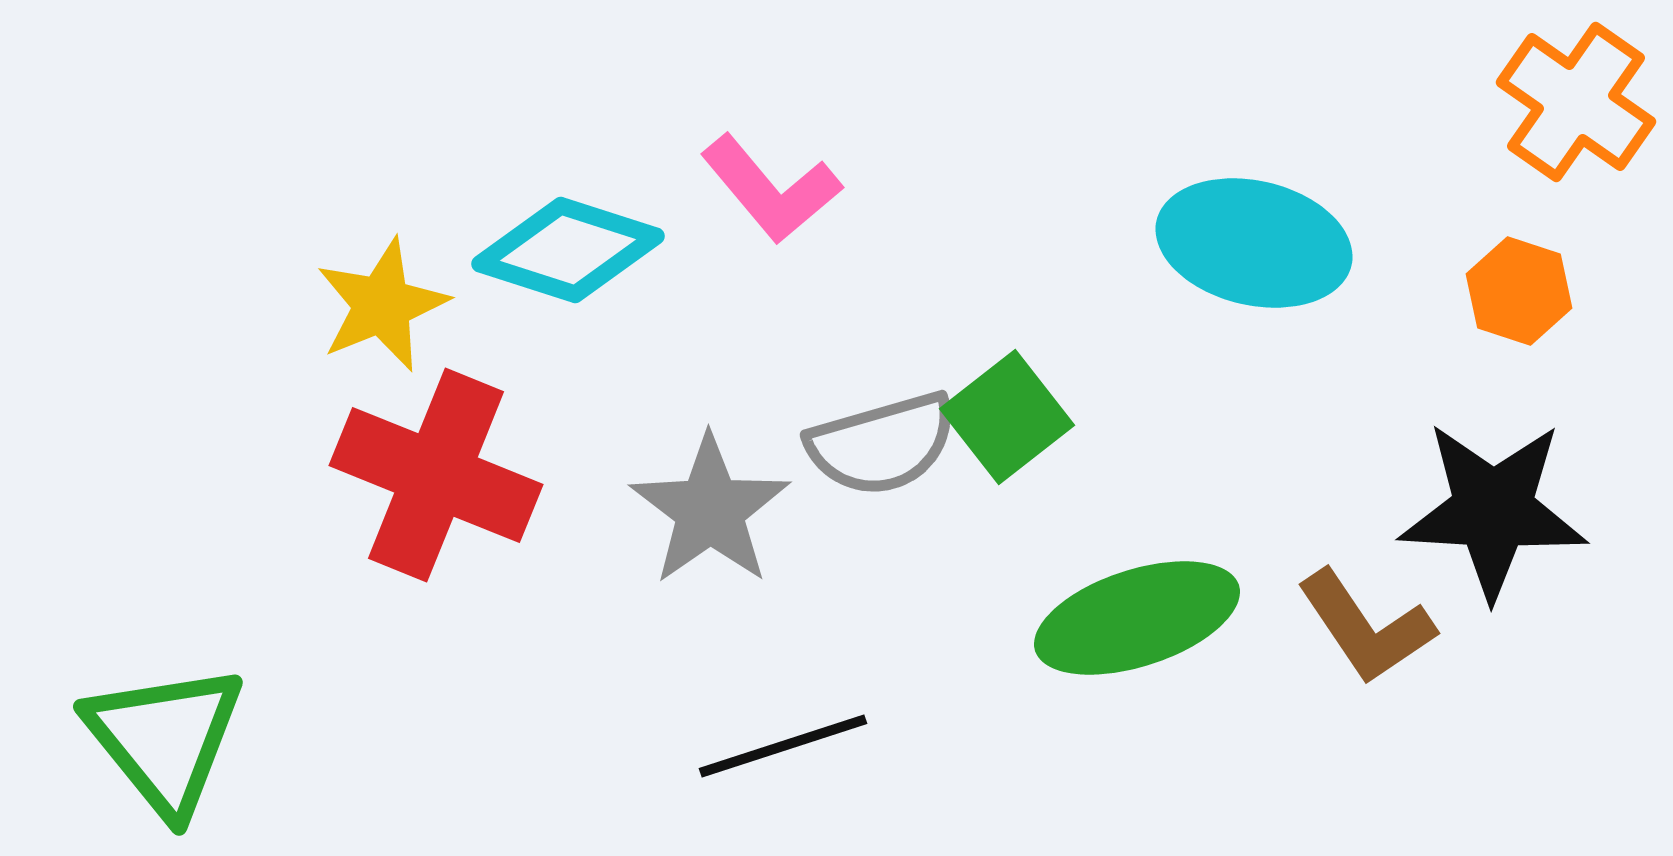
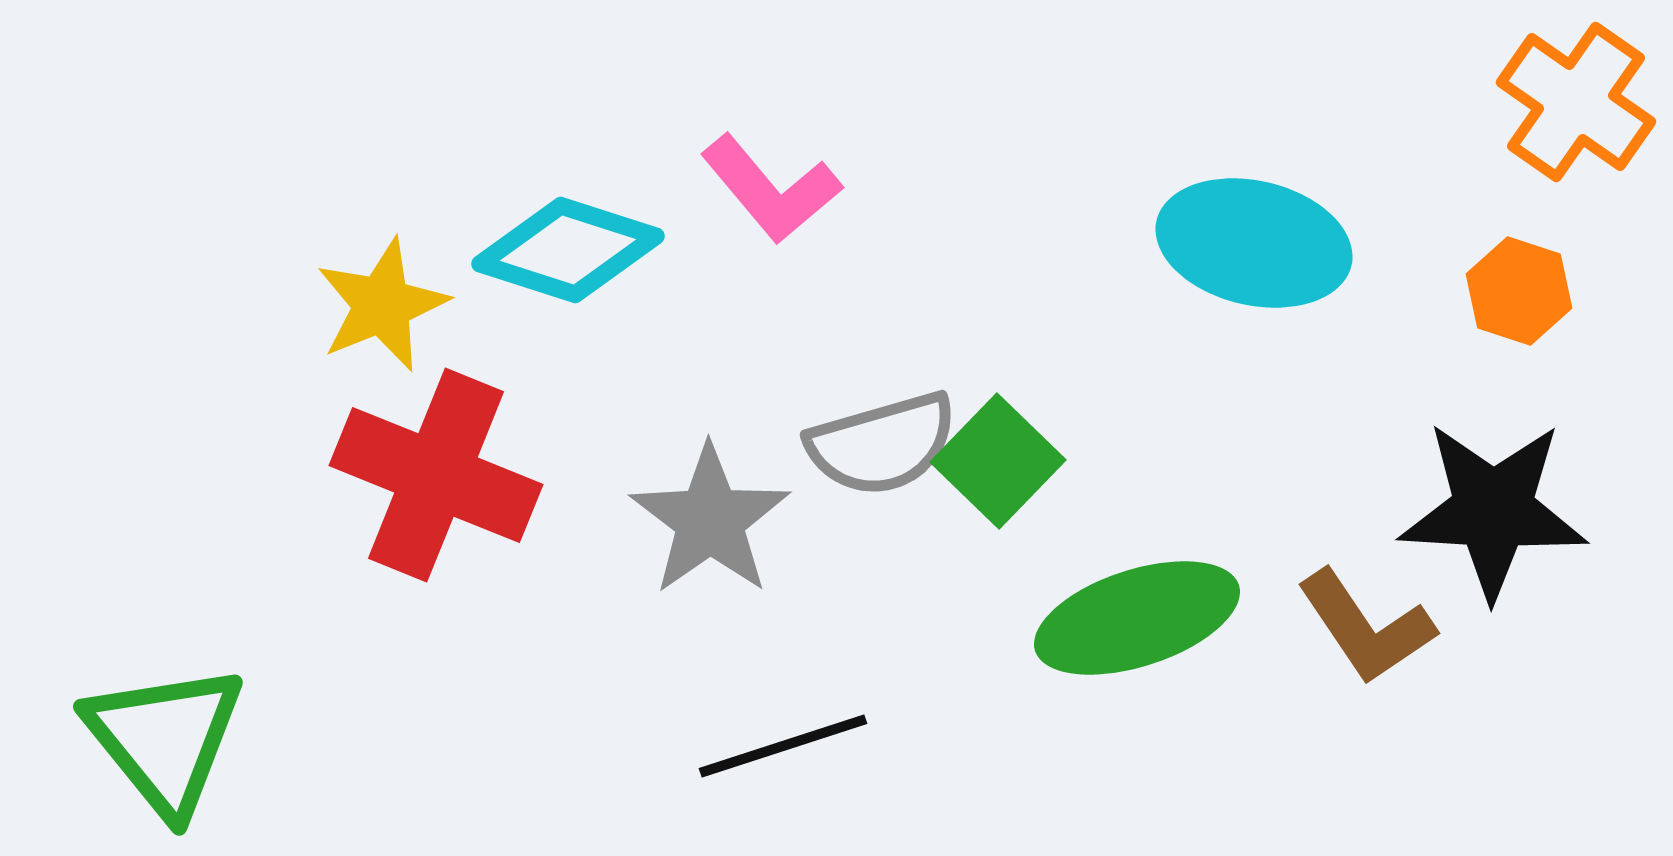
green square: moved 9 px left, 44 px down; rotated 8 degrees counterclockwise
gray star: moved 10 px down
